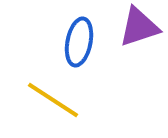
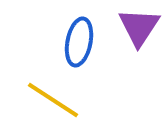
purple triangle: rotated 39 degrees counterclockwise
